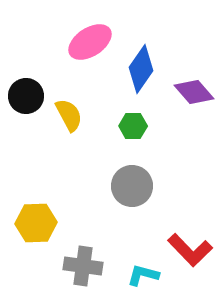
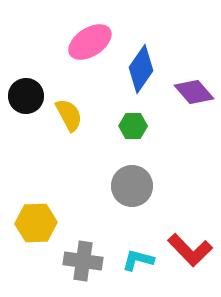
gray cross: moved 5 px up
cyan L-shape: moved 5 px left, 15 px up
